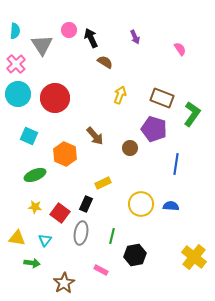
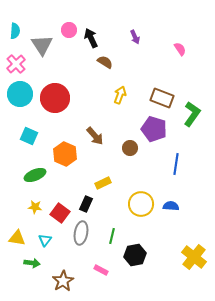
cyan circle: moved 2 px right
brown star: moved 1 px left, 2 px up
